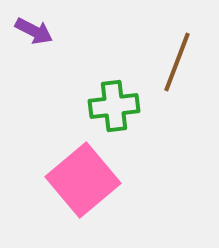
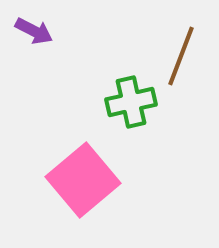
brown line: moved 4 px right, 6 px up
green cross: moved 17 px right, 4 px up; rotated 6 degrees counterclockwise
